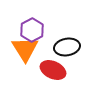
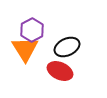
black ellipse: rotated 15 degrees counterclockwise
red ellipse: moved 7 px right, 1 px down
